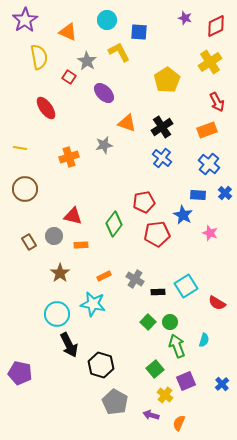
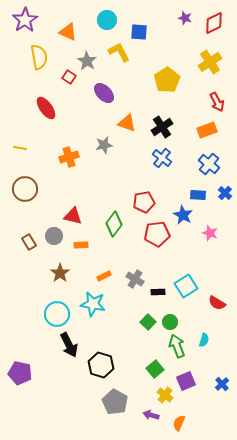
red diamond at (216, 26): moved 2 px left, 3 px up
